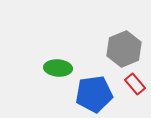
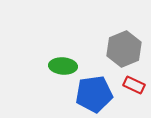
green ellipse: moved 5 px right, 2 px up
red rectangle: moved 1 px left, 1 px down; rotated 25 degrees counterclockwise
